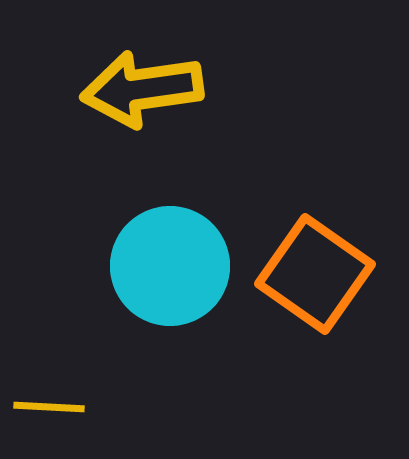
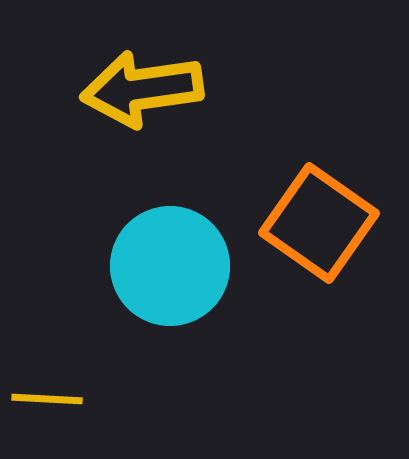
orange square: moved 4 px right, 51 px up
yellow line: moved 2 px left, 8 px up
